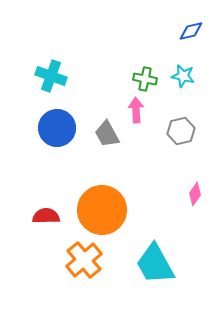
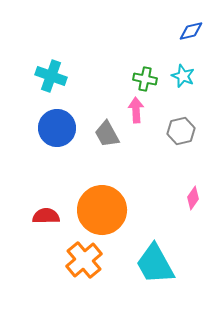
cyan star: rotated 10 degrees clockwise
pink diamond: moved 2 px left, 4 px down
